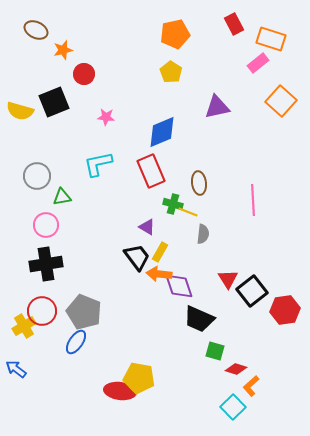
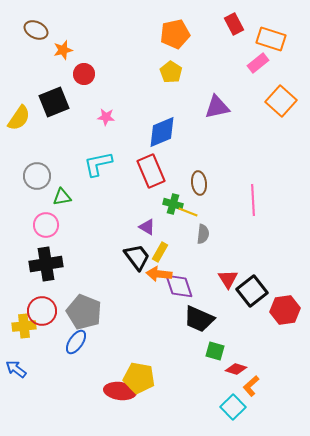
yellow semicircle at (20, 111): moved 1 px left, 7 px down; rotated 72 degrees counterclockwise
yellow cross at (24, 326): rotated 25 degrees clockwise
